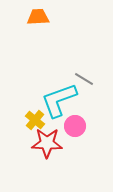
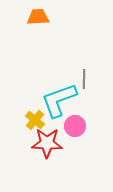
gray line: rotated 60 degrees clockwise
